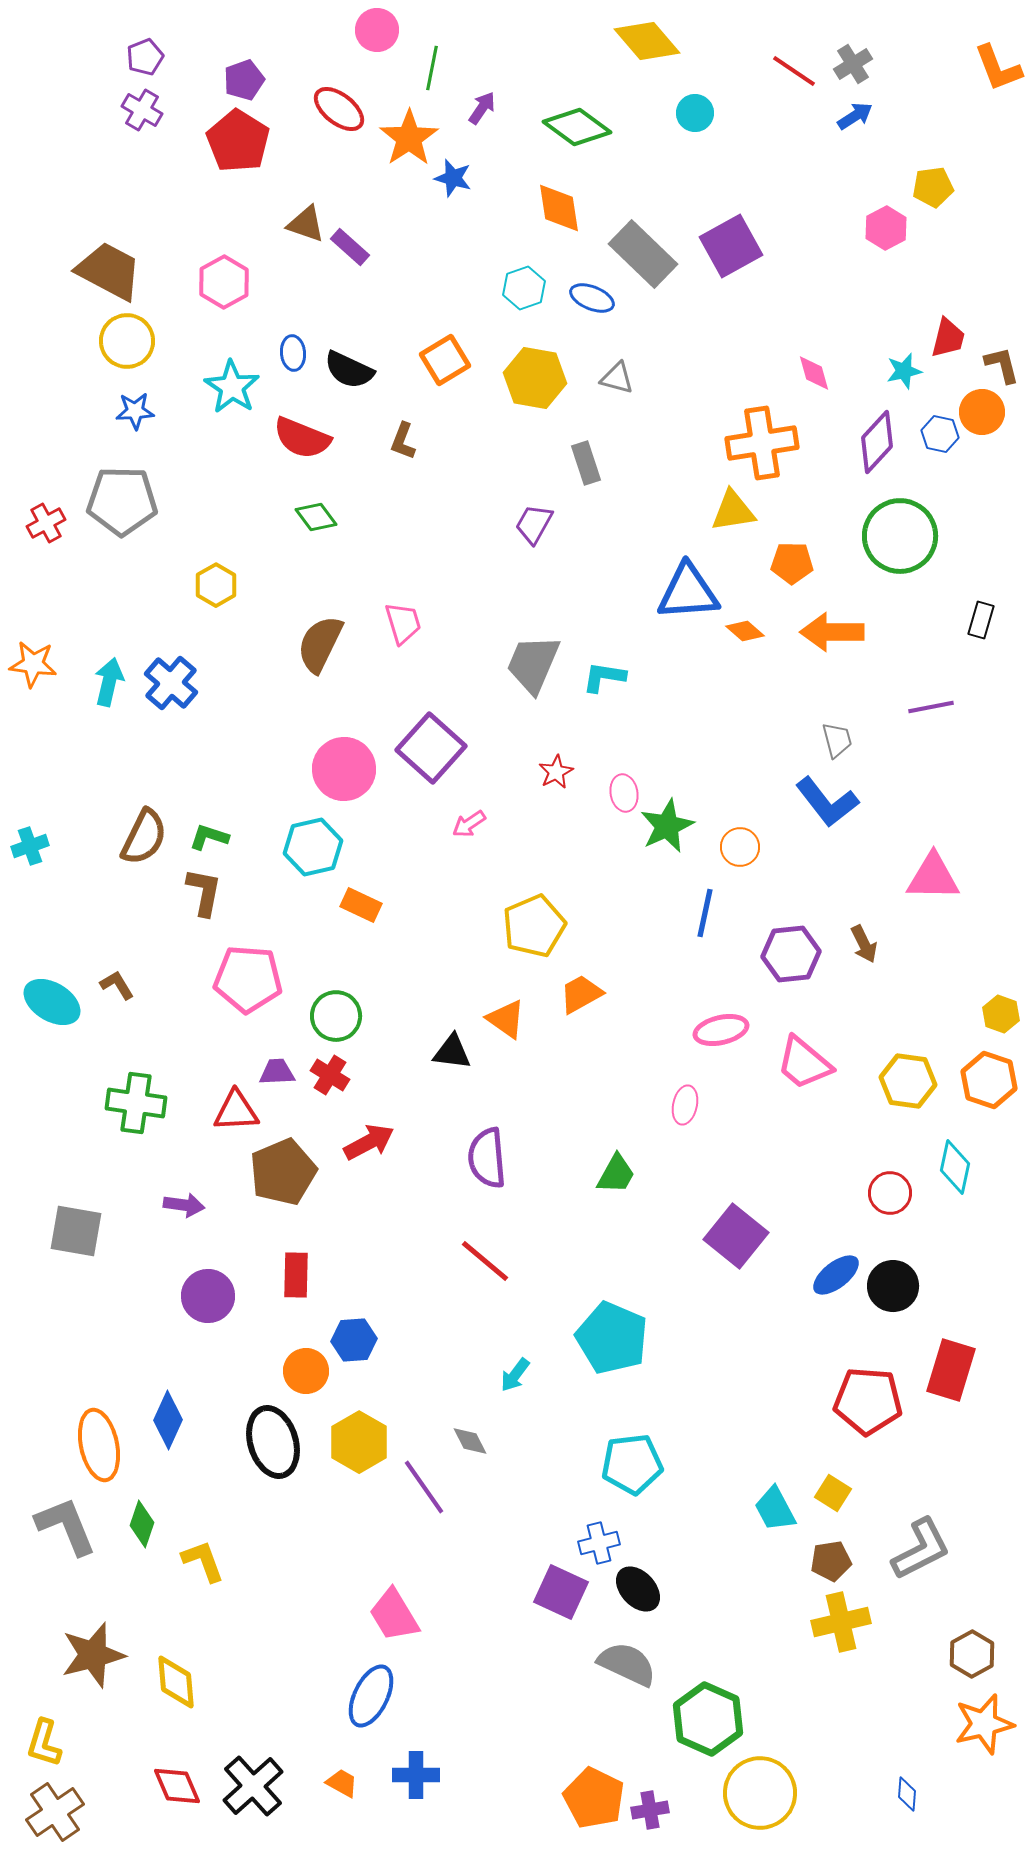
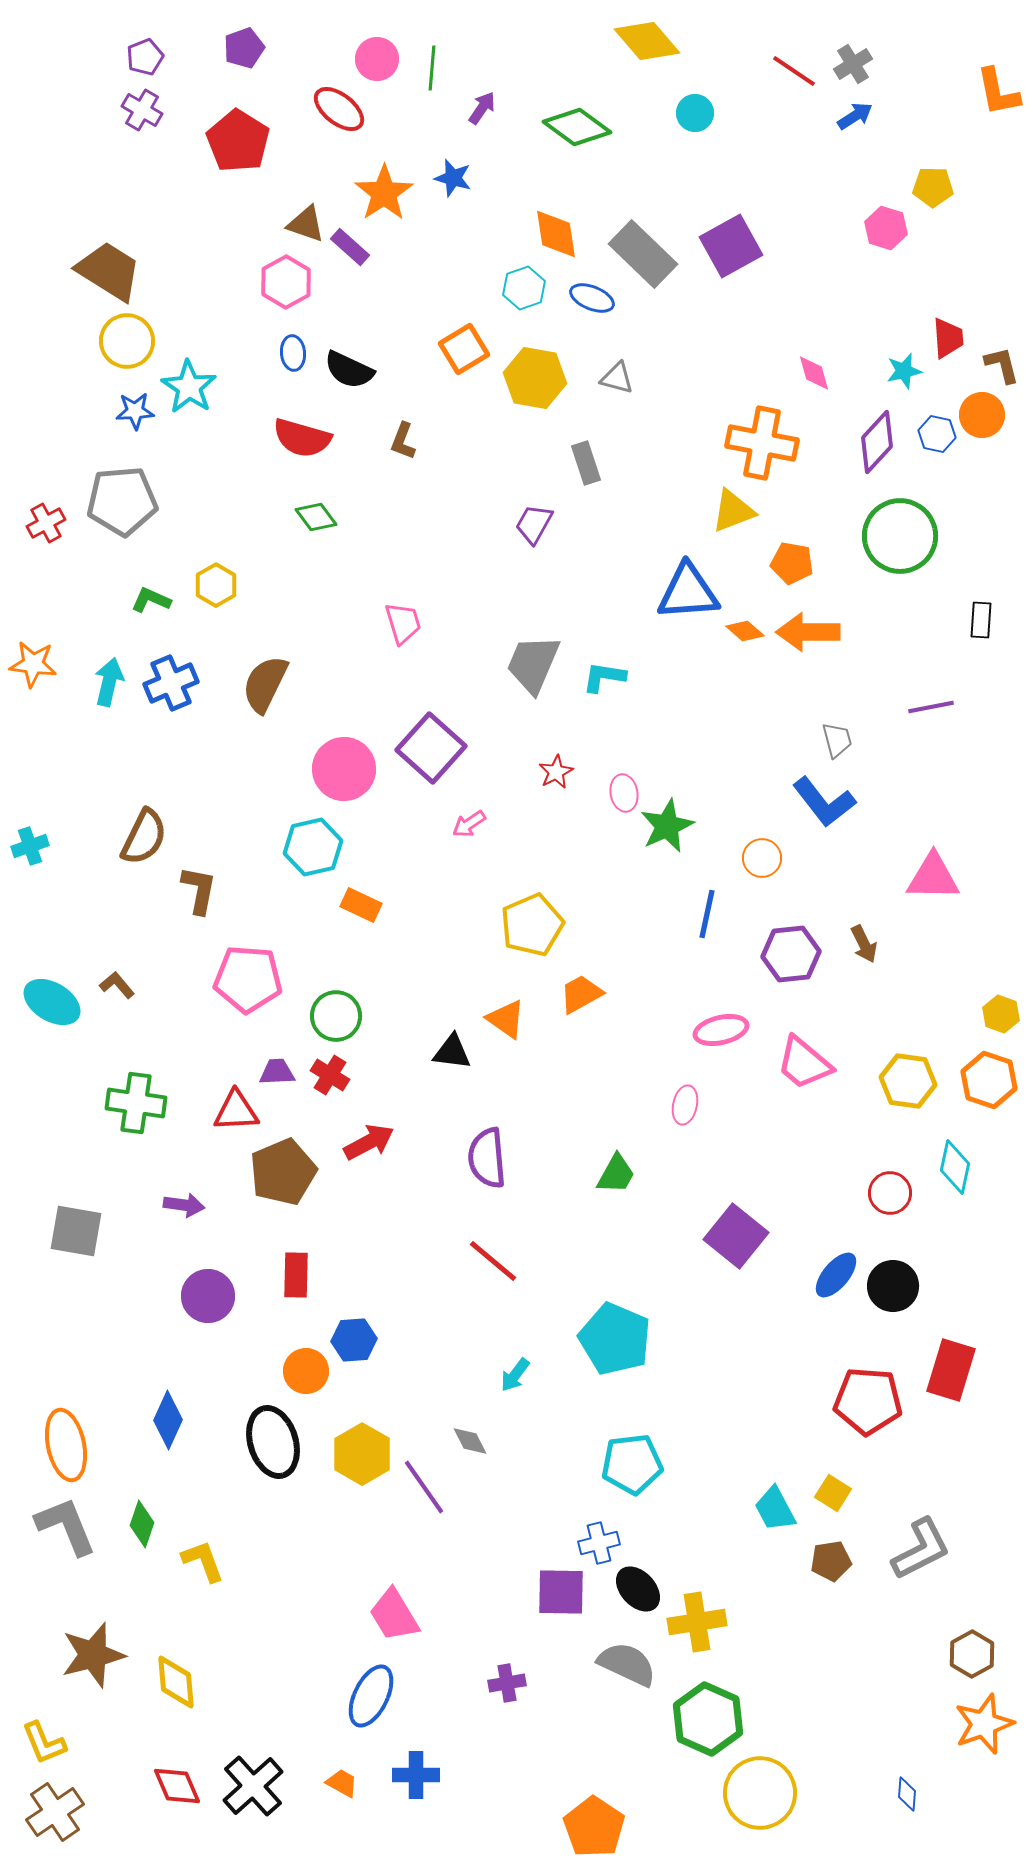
pink circle at (377, 30): moved 29 px down
green line at (432, 68): rotated 6 degrees counterclockwise
orange L-shape at (998, 68): moved 24 px down; rotated 10 degrees clockwise
purple pentagon at (244, 80): moved 32 px up
orange star at (409, 138): moved 25 px left, 55 px down
yellow pentagon at (933, 187): rotated 9 degrees clockwise
orange diamond at (559, 208): moved 3 px left, 26 px down
pink hexagon at (886, 228): rotated 15 degrees counterclockwise
brown trapezoid at (109, 271): rotated 4 degrees clockwise
pink hexagon at (224, 282): moved 62 px right
red trapezoid at (948, 338): rotated 18 degrees counterclockwise
orange square at (445, 360): moved 19 px right, 11 px up
cyan star at (232, 387): moved 43 px left
orange circle at (982, 412): moved 3 px down
blue hexagon at (940, 434): moved 3 px left
red semicircle at (302, 438): rotated 6 degrees counterclockwise
orange cross at (762, 443): rotated 20 degrees clockwise
gray pentagon at (122, 501): rotated 6 degrees counterclockwise
yellow triangle at (733, 511): rotated 12 degrees counterclockwise
orange pentagon at (792, 563): rotated 9 degrees clockwise
black rectangle at (981, 620): rotated 12 degrees counterclockwise
orange arrow at (832, 632): moved 24 px left
brown semicircle at (320, 644): moved 55 px left, 40 px down
blue cross at (171, 683): rotated 26 degrees clockwise
blue L-shape at (827, 802): moved 3 px left
green L-shape at (209, 837): moved 58 px left, 237 px up; rotated 6 degrees clockwise
orange circle at (740, 847): moved 22 px right, 11 px down
brown L-shape at (204, 892): moved 5 px left, 2 px up
blue line at (705, 913): moved 2 px right, 1 px down
yellow pentagon at (534, 926): moved 2 px left, 1 px up
brown L-shape at (117, 985): rotated 9 degrees counterclockwise
red line at (485, 1261): moved 8 px right
blue ellipse at (836, 1275): rotated 12 degrees counterclockwise
cyan pentagon at (612, 1338): moved 3 px right, 1 px down
yellow hexagon at (359, 1442): moved 3 px right, 12 px down
orange ellipse at (99, 1445): moved 33 px left
purple square at (561, 1592): rotated 24 degrees counterclockwise
yellow cross at (841, 1622): moved 144 px left; rotated 4 degrees clockwise
orange star at (984, 1724): rotated 6 degrees counterclockwise
yellow L-shape at (44, 1743): rotated 39 degrees counterclockwise
orange pentagon at (594, 1798): moved 29 px down; rotated 8 degrees clockwise
purple cross at (650, 1810): moved 143 px left, 127 px up
